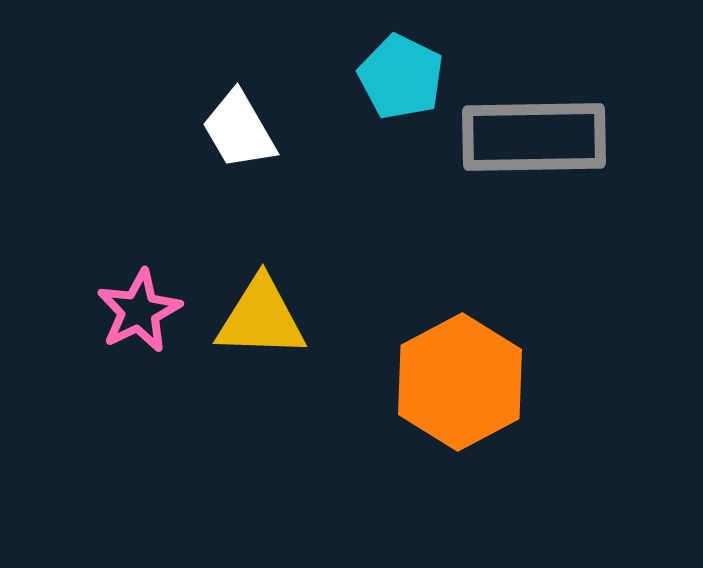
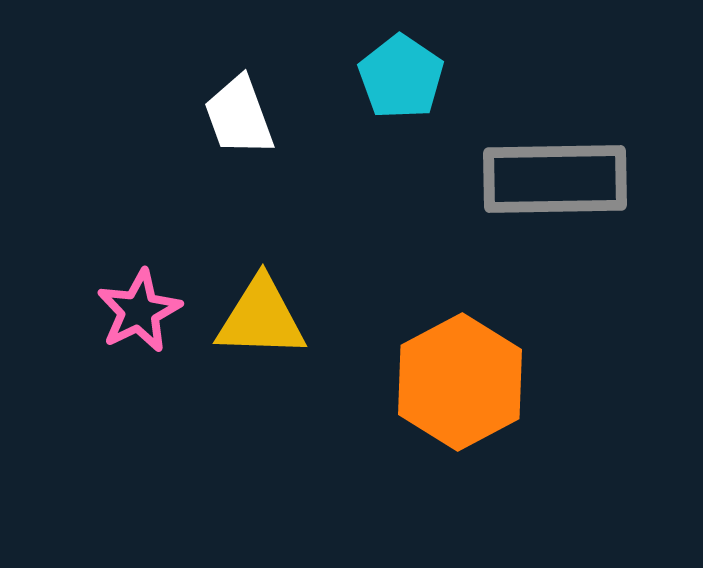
cyan pentagon: rotated 8 degrees clockwise
white trapezoid: moved 14 px up; rotated 10 degrees clockwise
gray rectangle: moved 21 px right, 42 px down
